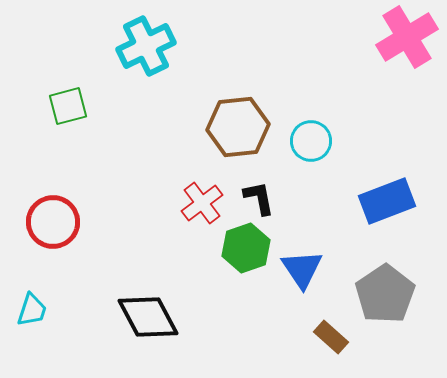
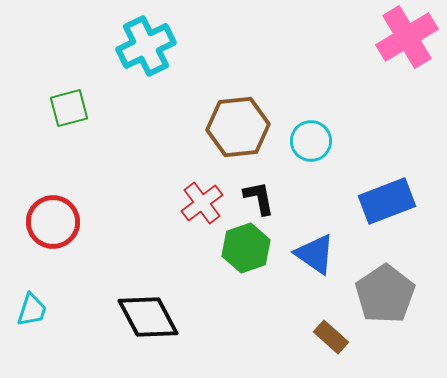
green square: moved 1 px right, 2 px down
blue triangle: moved 13 px right, 15 px up; rotated 21 degrees counterclockwise
